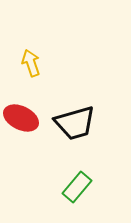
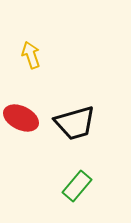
yellow arrow: moved 8 px up
green rectangle: moved 1 px up
